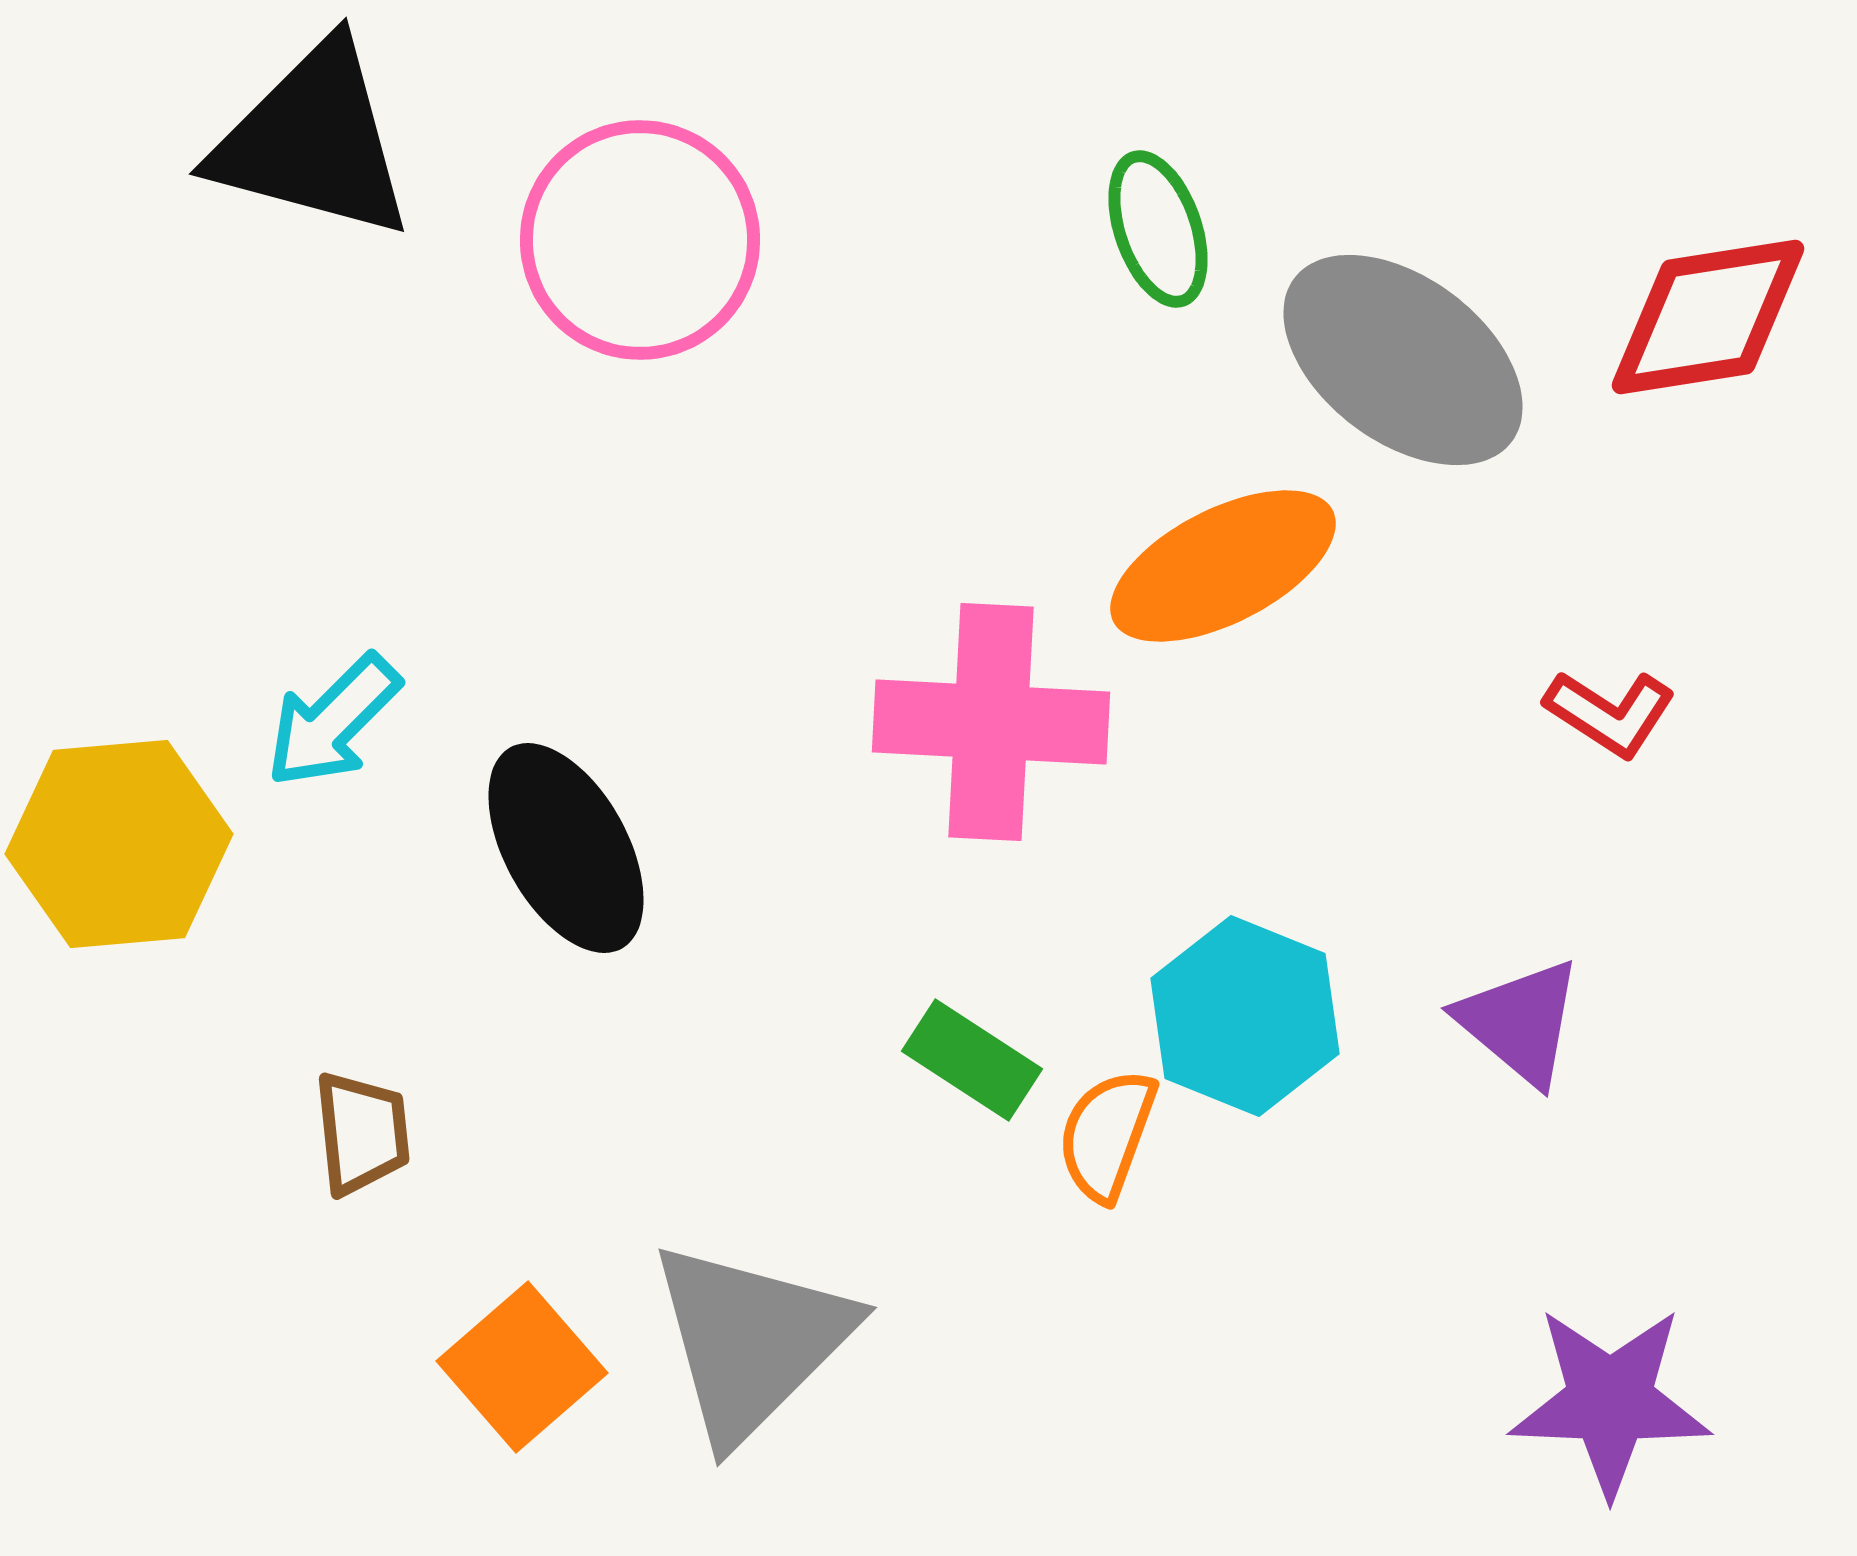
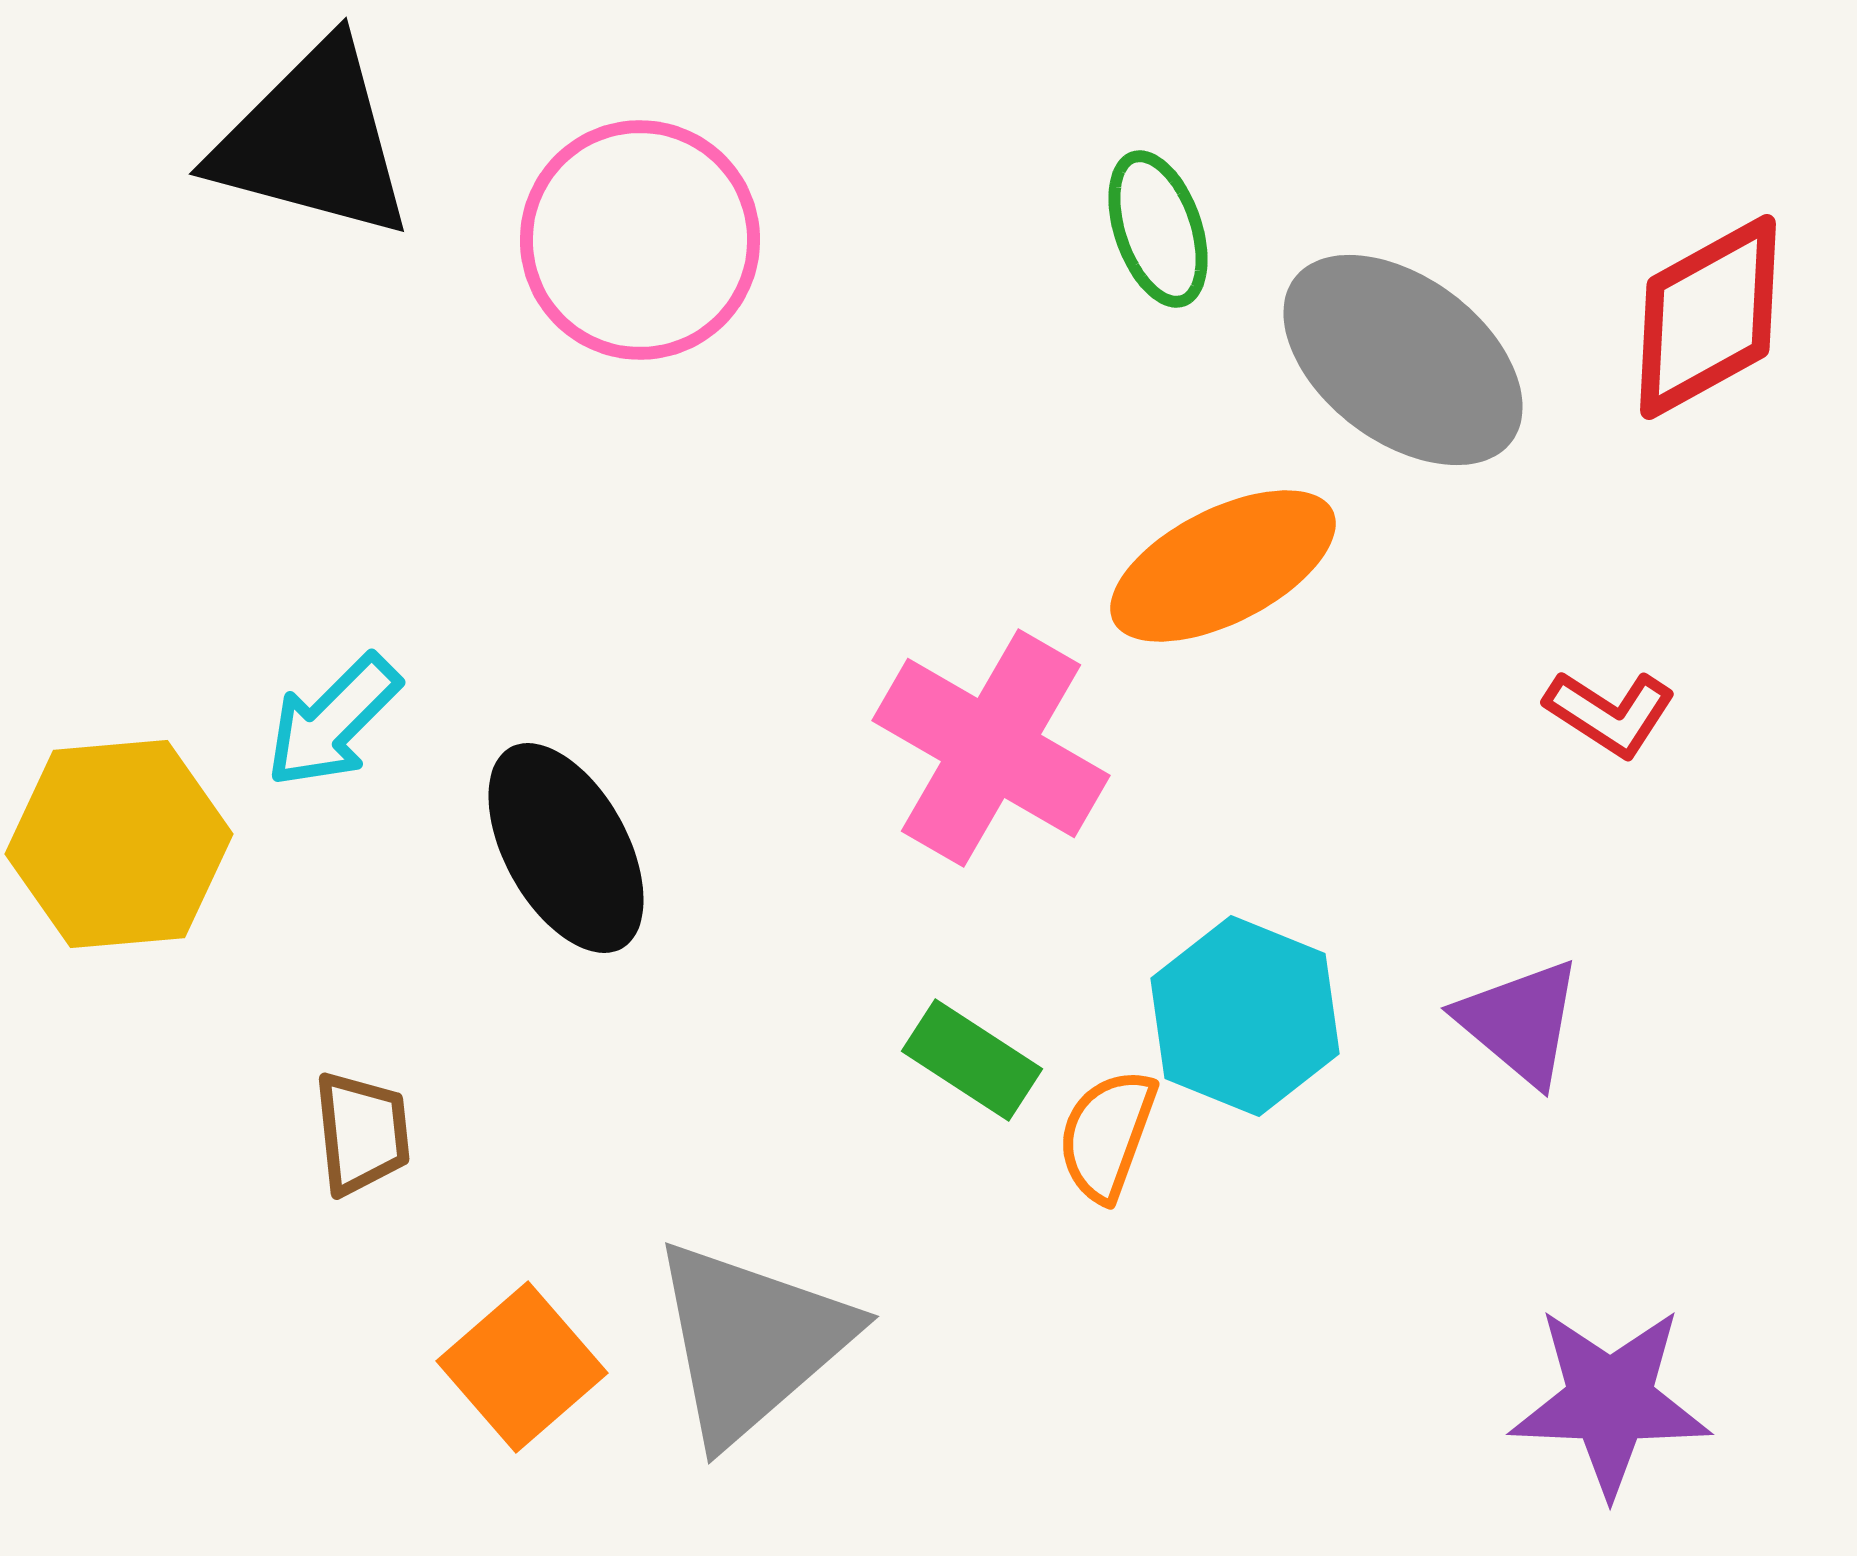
red diamond: rotated 20 degrees counterclockwise
pink cross: moved 26 px down; rotated 27 degrees clockwise
gray triangle: rotated 4 degrees clockwise
